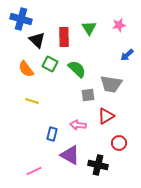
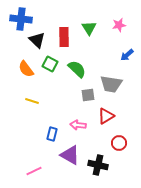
blue cross: rotated 10 degrees counterclockwise
